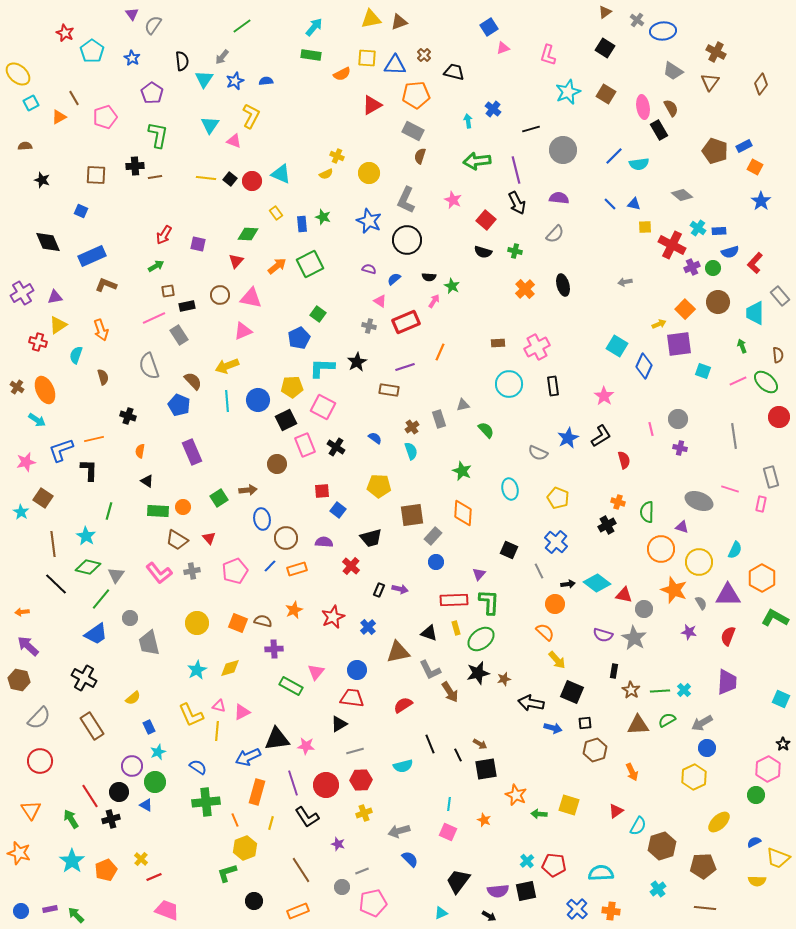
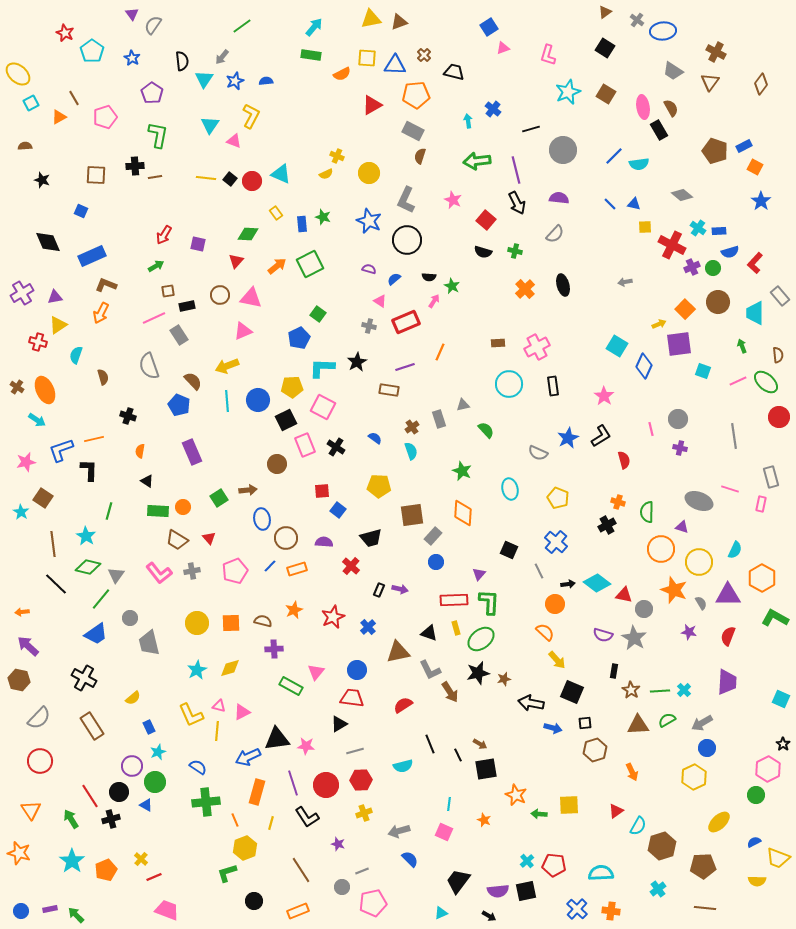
orange arrow at (101, 330): moved 17 px up; rotated 45 degrees clockwise
orange square at (238, 623): moved 7 px left; rotated 24 degrees counterclockwise
yellow square at (569, 805): rotated 20 degrees counterclockwise
pink square at (448, 832): moved 4 px left
